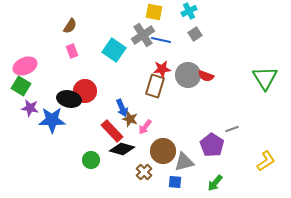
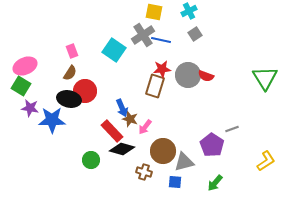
brown semicircle: moved 47 px down
brown cross: rotated 28 degrees counterclockwise
